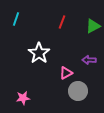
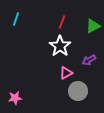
white star: moved 21 px right, 7 px up
purple arrow: rotated 32 degrees counterclockwise
pink star: moved 8 px left
